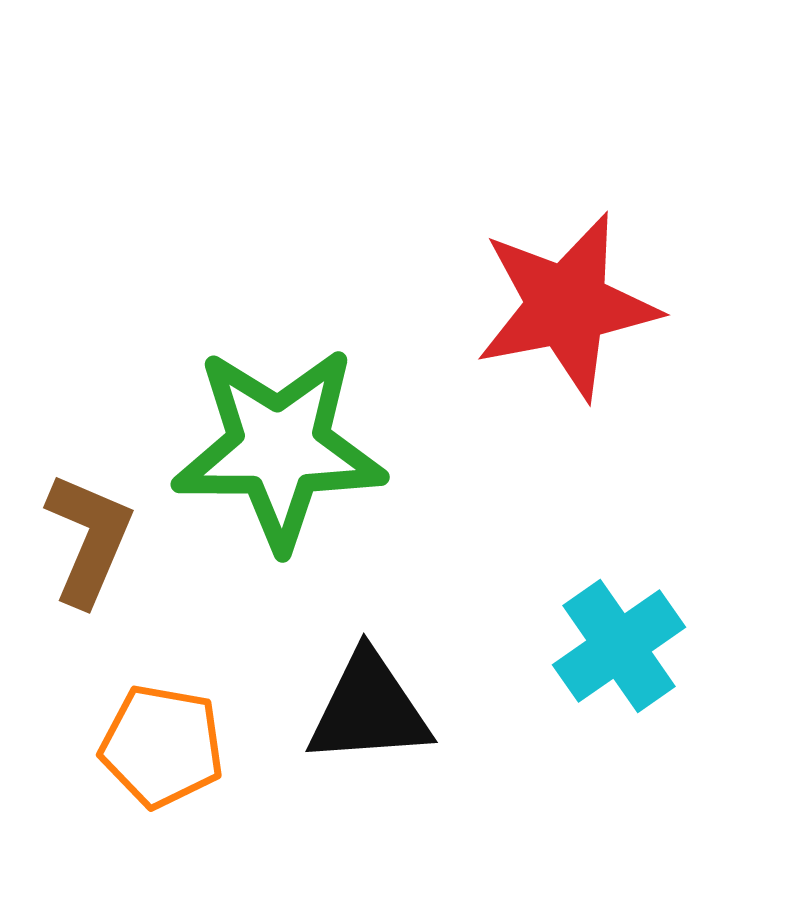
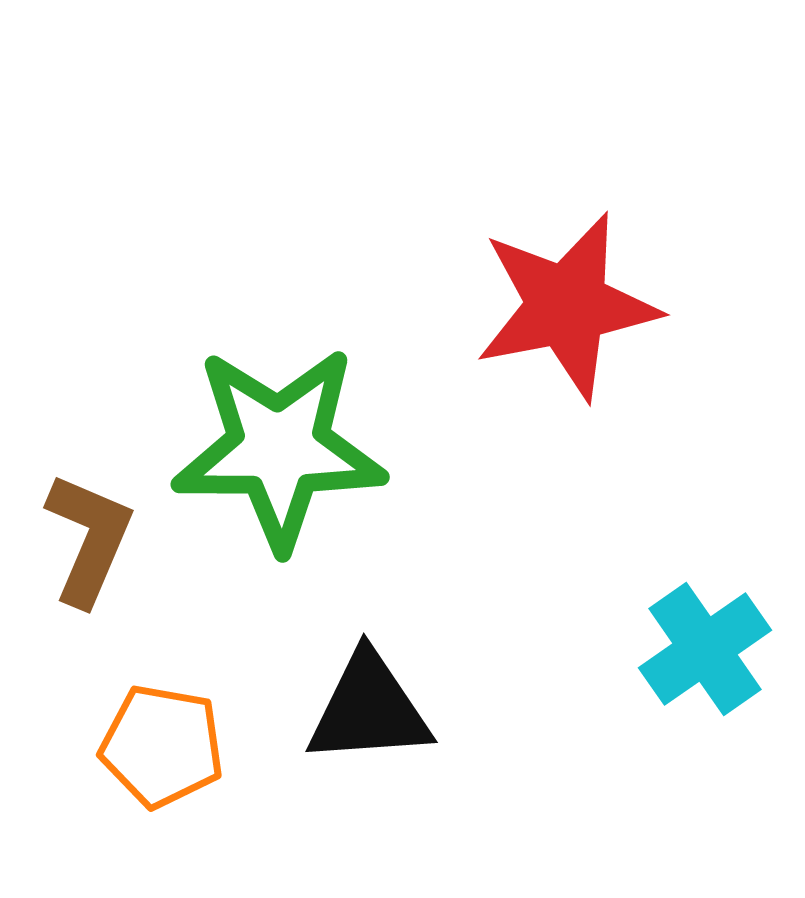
cyan cross: moved 86 px right, 3 px down
